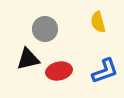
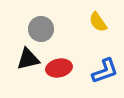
yellow semicircle: rotated 20 degrees counterclockwise
gray circle: moved 4 px left
red ellipse: moved 3 px up
